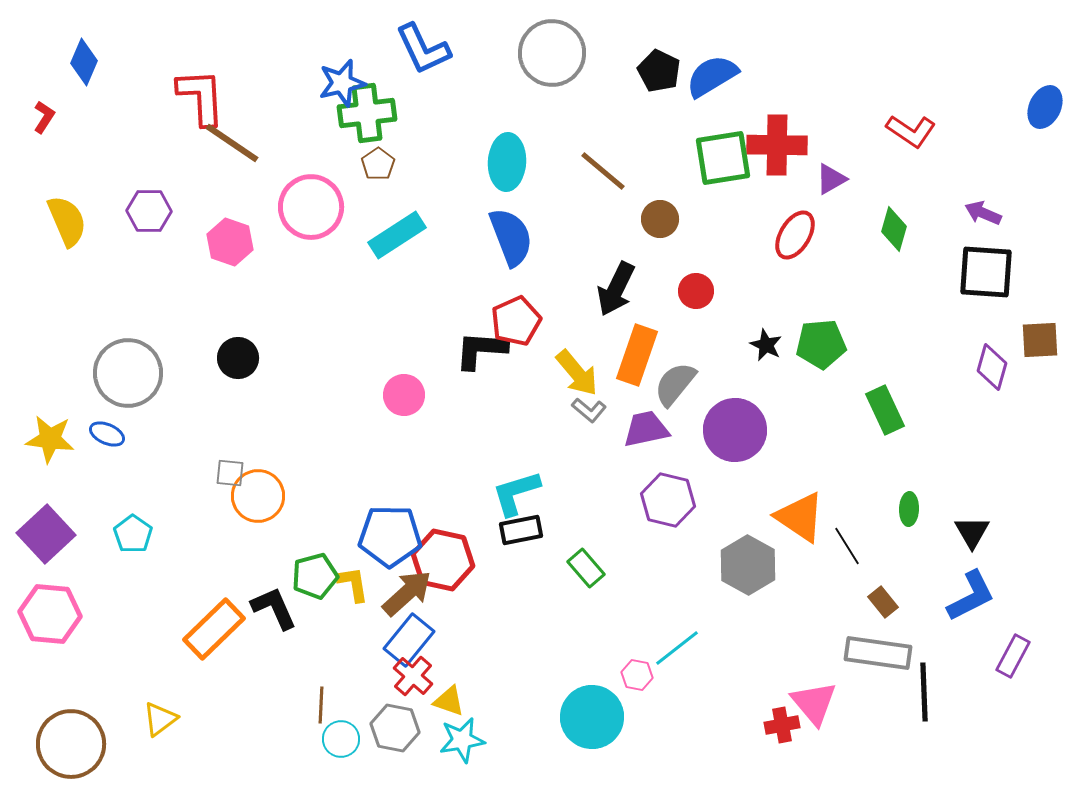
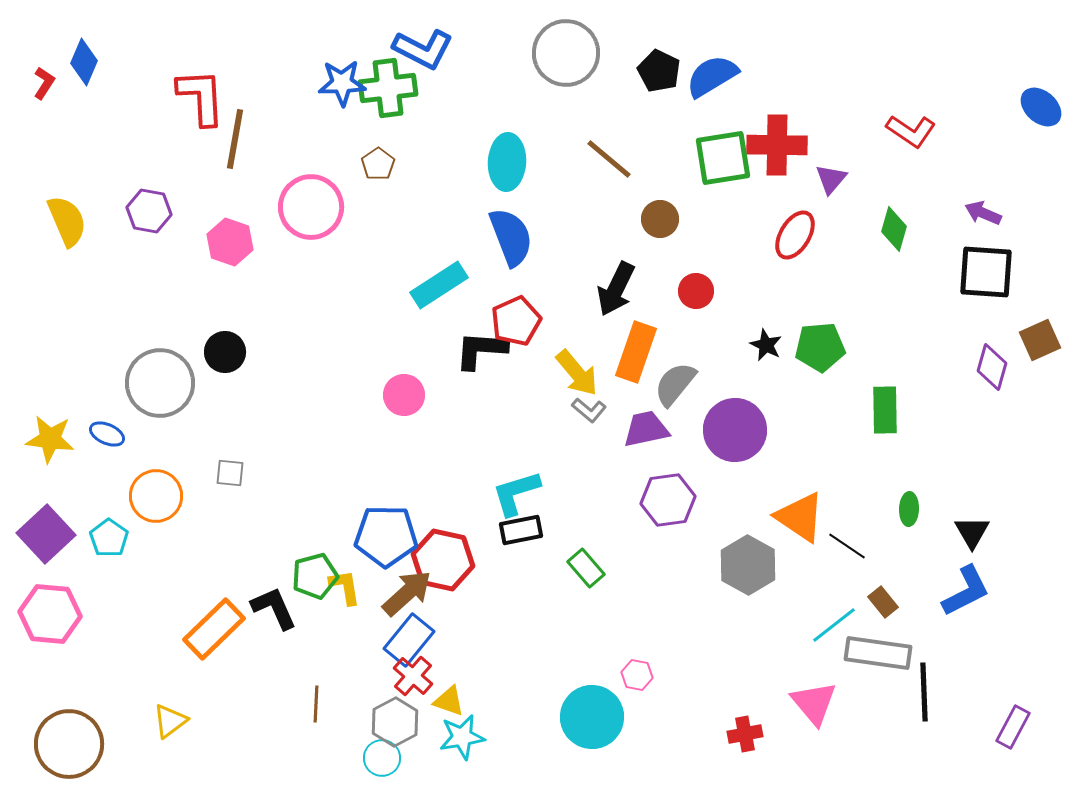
blue L-shape at (423, 49): rotated 38 degrees counterclockwise
gray circle at (552, 53): moved 14 px right
blue star at (342, 83): rotated 12 degrees clockwise
blue ellipse at (1045, 107): moved 4 px left; rotated 75 degrees counterclockwise
green cross at (367, 113): moved 21 px right, 25 px up
red L-shape at (44, 117): moved 34 px up
brown line at (232, 143): moved 3 px right, 4 px up; rotated 66 degrees clockwise
brown line at (603, 171): moved 6 px right, 12 px up
purple triangle at (831, 179): rotated 20 degrees counterclockwise
purple hexagon at (149, 211): rotated 9 degrees clockwise
cyan rectangle at (397, 235): moved 42 px right, 50 px down
brown square at (1040, 340): rotated 21 degrees counterclockwise
green pentagon at (821, 344): moved 1 px left, 3 px down
orange rectangle at (637, 355): moved 1 px left, 3 px up
black circle at (238, 358): moved 13 px left, 6 px up
gray circle at (128, 373): moved 32 px right, 10 px down
green rectangle at (885, 410): rotated 24 degrees clockwise
orange circle at (258, 496): moved 102 px left
purple hexagon at (668, 500): rotated 22 degrees counterclockwise
cyan pentagon at (133, 534): moved 24 px left, 4 px down
blue pentagon at (390, 536): moved 4 px left
black line at (847, 546): rotated 24 degrees counterclockwise
yellow L-shape at (353, 584): moved 8 px left, 3 px down
blue L-shape at (971, 596): moved 5 px left, 5 px up
cyan line at (677, 648): moved 157 px right, 23 px up
purple rectangle at (1013, 656): moved 71 px down
brown line at (321, 705): moved 5 px left, 1 px up
yellow triangle at (160, 719): moved 10 px right, 2 px down
red cross at (782, 725): moved 37 px left, 9 px down
gray hexagon at (395, 728): moved 6 px up; rotated 21 degrees clockwise
cyan circle at (341, 739): moved 41 px right, 19 px down
cyan star at (462, 740): moved 3 px up
brown circle at (71, 744): moved 2 px left
